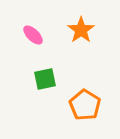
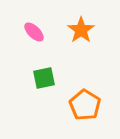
pink ellipse: moved 1 px right, 3 px up
green square: moved 1 px left, 1 px up
